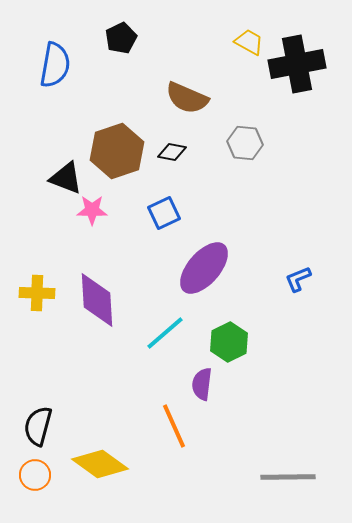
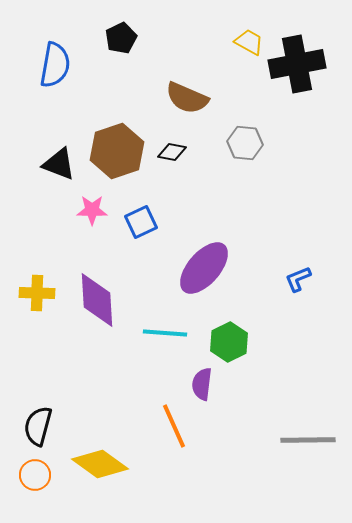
black triangle: moved 7 px left, 14 px up
blue square: moved 23 px left, 9 px down
cyan line: rotated 45 degrees clockwise
gray line: moved 20 px right, 37 px up
